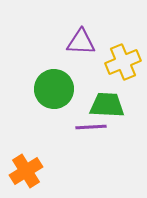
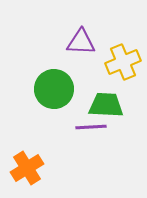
green trapezoid: moved 1 px left
orange cross: moved 1 px right, 3 px up
